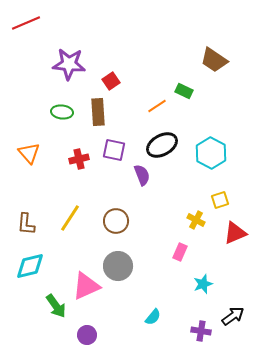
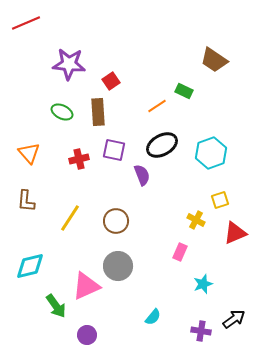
green ellipse: rotated 20 degrees clockwise
cyan hexagon: rotated 12 degrees clockwise
brown L-shape: moved 23 px up
black arrow: moved 1 px right, 3 px down
